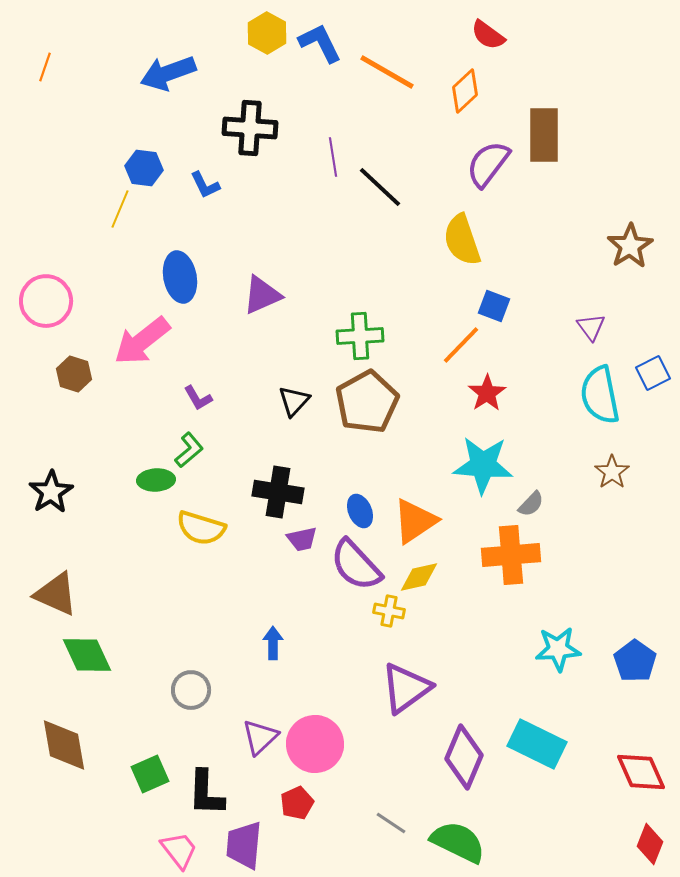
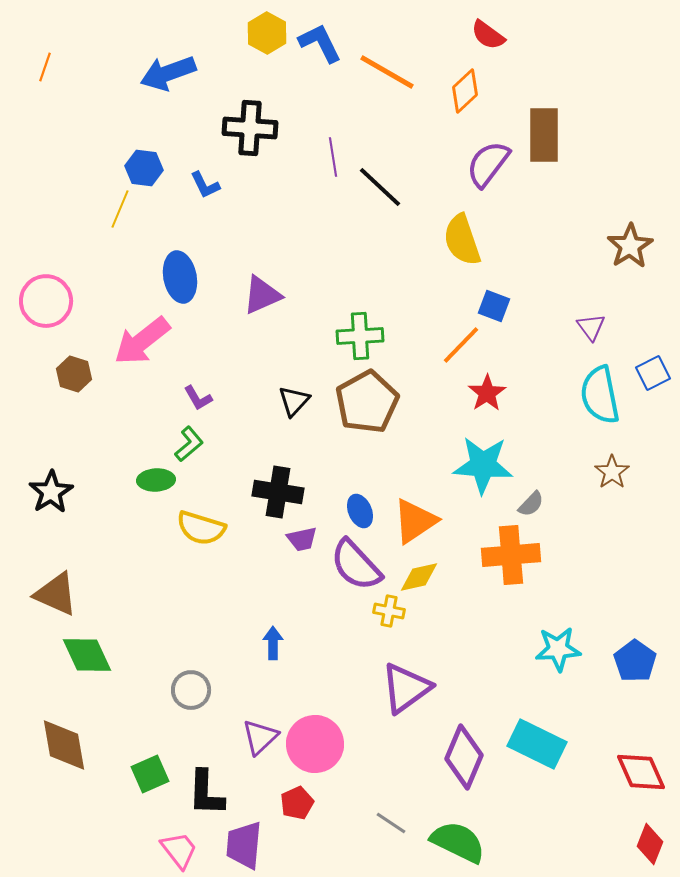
green L-shape at (189, 450): moved 6 px up
